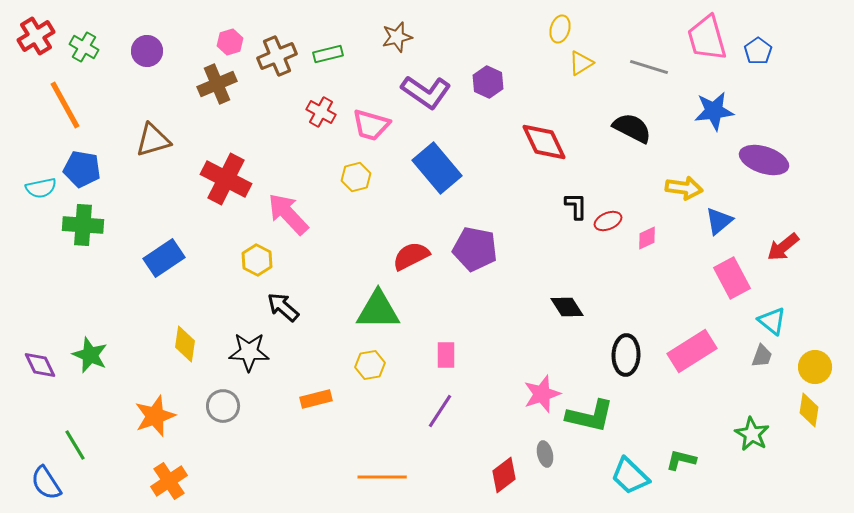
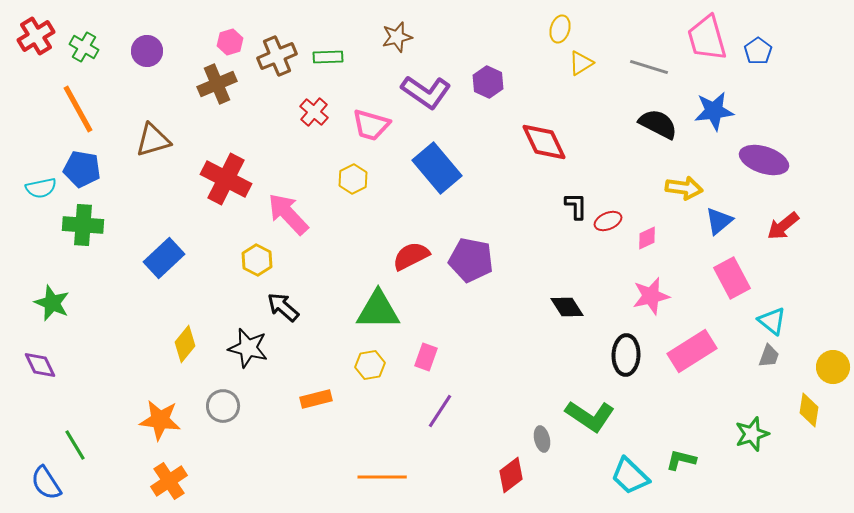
green rectangle at (328, 54): moved 3 px down; rotated 12 degrees clockwise
orange line at (65, 105): moved 13 px right, 4 px down
red cross at (321, 112): moved 7 px left; rotated 12 degrees clockwise
black semicircle at (632, 128): moved 26 px right, 4 px up
yellow hexagon at (356, 177): moved 3 px left, 2 px down; rotated 12 degrees counterclockwise
red arrow at (783, 247): moved 21 px up
purple pentagon at (475, 249): moved 4 px left, 11 px down
blue rectangle at (164, 258): rotated 9 degrees counterclockwise
yellow diamond at (185, 344): rotated 30 degrees clockwise
black star at (249, 352): moved 1 px left, 4 px up; rotated 12 degrees clockwise
green star at (90, 355): moved 38 px left, 52 px up
pink rectangle at (446, 355): moved 20 px left, 2 px down; rotated 20 degrees clockwise
gray trapezoid at (762, 356): moved 7 px right
yellow circle at (815, 367): moved 18 px right
pink star at (542, 394): moved 109 px right, 98 px up; rotated 6 degrees clockwise
orange star at (155, 416): moved 5 px right, 4 px down; rotated 27 degrees clockwise
green L-shape at (590, 416): rotated 21 degrees clockwise
green star at (752, 434): rotated 24 degrees clockwise
gray ellipse at (545, 454): moved 3 px left, 15 px up
red diamond at (504, 475): moved 7 px right
